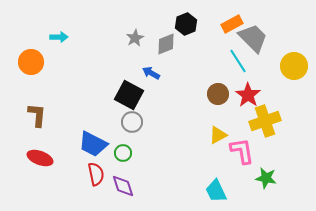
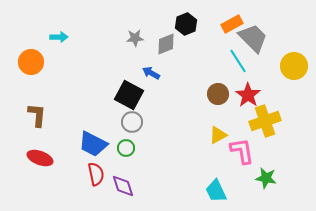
gray star: rotated 24 degrees clockwise
green circle: moved 3 px right, 5 px up
